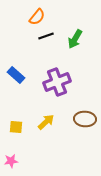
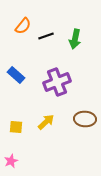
orange semicircle: moved 14 px left, 9 px down
green arrow: rotated 18 degrees counterclockwise
pink star: rotated 16 degrees counterclockwise
